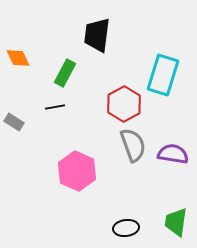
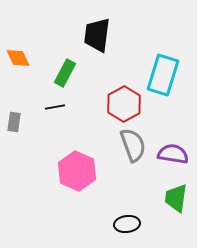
gray rectangle: rotated 66 degrees clockwise
green trapezoid: moved 24 px up
black ellipse: moved 1 px right, 4 px up
